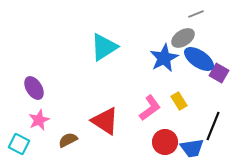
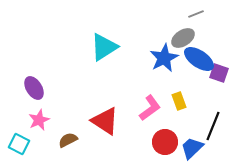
purple square: rotated 12 degrees counterclockwise
yellow rectangle: rotated 12 degrees clockwise
blue trapezoid: rotated 145 degrees clockwise
